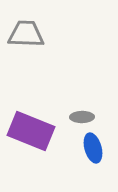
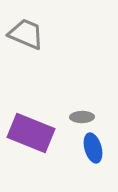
gray trapezoid: rotated 21 degrees clockwise
purple rectangle: moved 2 px down
